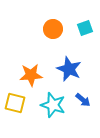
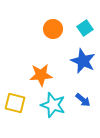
cyan square: rotated 14 degrees counterclockwise
blue star: moved 14 px right, 8 px up
orange star: moved 10 px right
